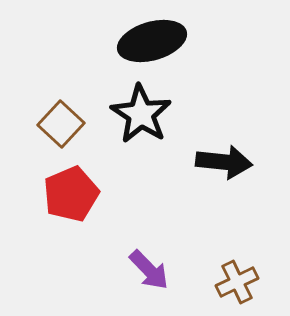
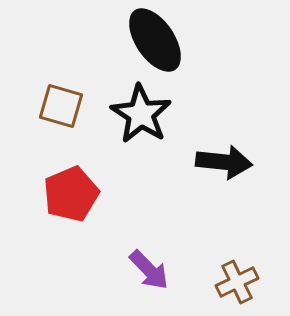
black ellipse: moved 3 px right, 1 px up; rotated 72 degrees clockwise
brown square: moved 18 px up; rotated 27 degrees counterclockwise
